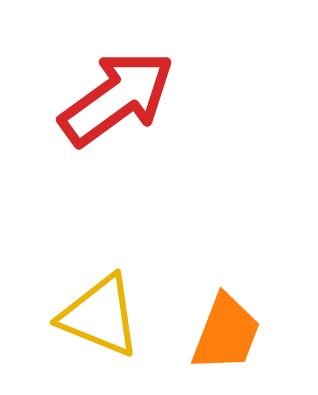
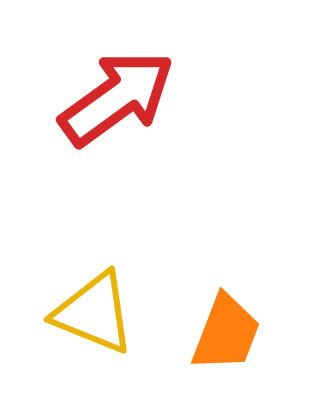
yellow triangle: moved 6 px left, 3 px up
